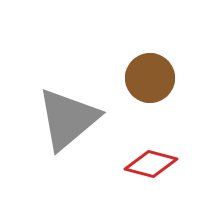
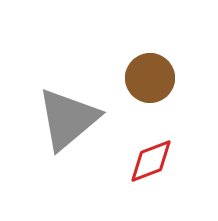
red diamond: moved 3 px up; rotated 36 degrees counterclockwise
